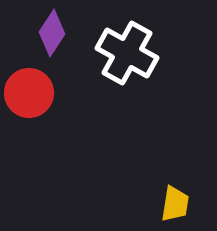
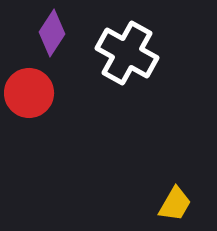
yellow trapezoid: rotated 21 degrees clockwise
